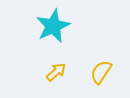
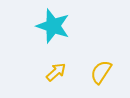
cyan star: rotated 28 degrees counterclockwise
